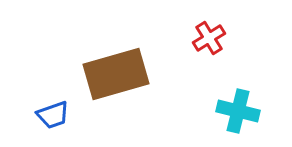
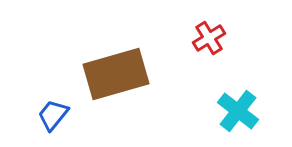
cyan cross: rotated 24 degrees clockwise
blue trapezoid: rotated 148 degrees clockwise
